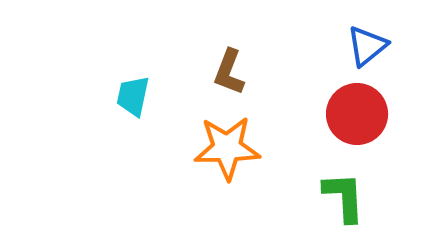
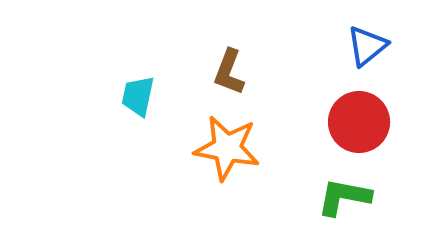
cyan trapezoid: moved 5 px right
red circle: moved 2 px right, 8 px down
orange star: rotated 12 degrees clockwise
green L-shape: rotated 76 degrees counterclockwise
